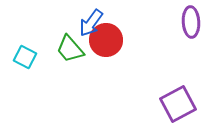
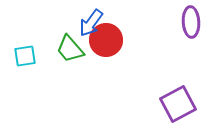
cyan square: moved 1 px up; rotated 35 degrees counterclockwise
